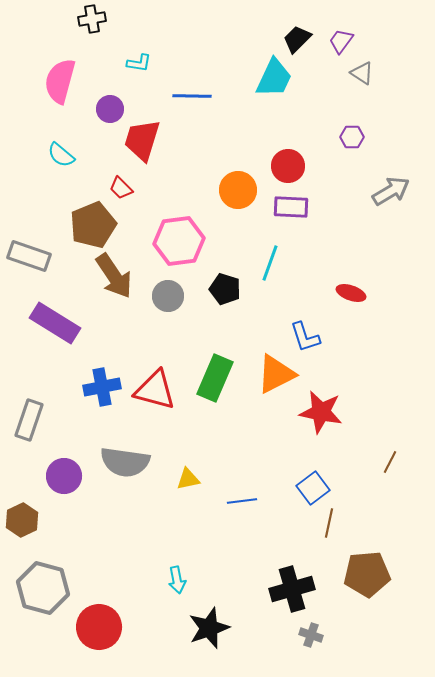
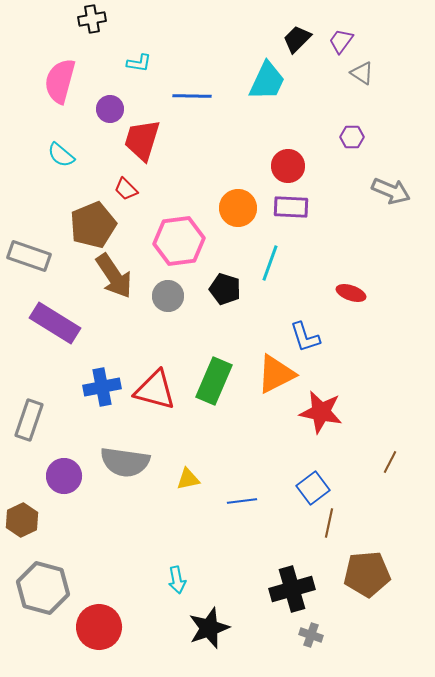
cyan trapezoid at (274, 78): moved 7 px left, 3 px down
red trapezoid at (121, 188): moved 5 px right, 1 px down
orange circle at (238, 190): moved 18 px down
gray arrow at (391, 191): rotated 54 degrees clockwise
green rectangle at (215, 378): moved 1 px left, 3 px down
